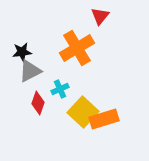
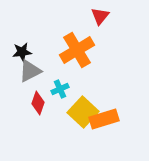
orange cross: moved 2 px down
